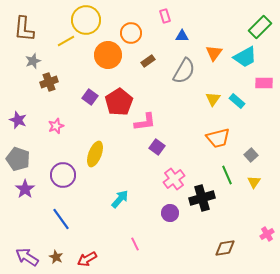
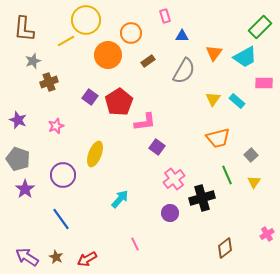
brown diamond at (225, 248): rotated 30 degrees counterclockwise
